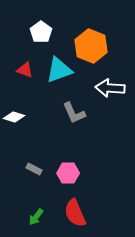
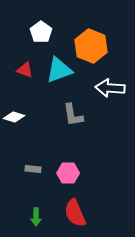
gray L-shape: moved 1 px left, 2 px down; rotated 15 degrees clockwise
gray rectangle: moved 1 px left; rotated 21 degrees counterclockwise
green arrow: rotated 36 degrees counterclockwise
